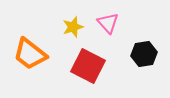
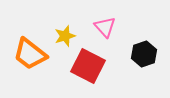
pink triangle: moved 3 px left, 4 px down
yellow star: moved 8 px left, 9 px down
black hexagon: rotated 10 degrees counterclockwise
